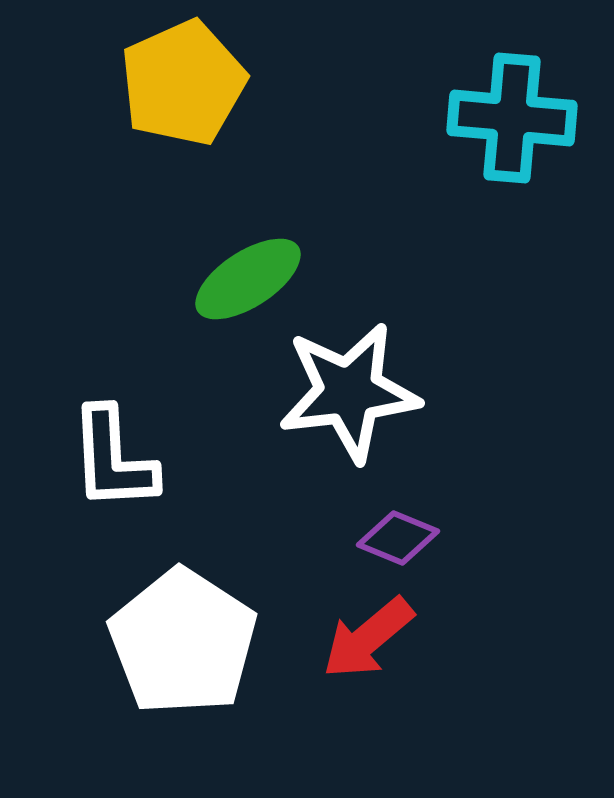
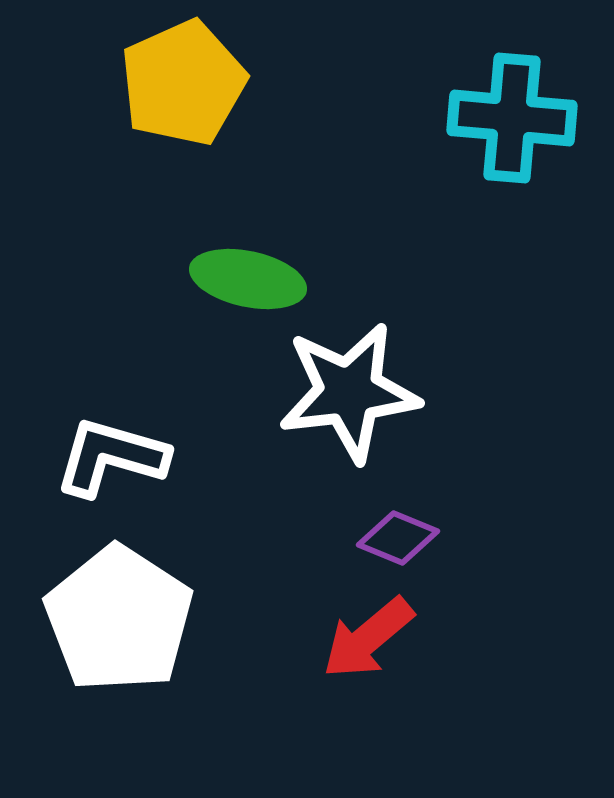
green ellipse: rotated 45 degrees clockwise
white L-shape: moved 2 px left, 2 px up; rotated 109 degrees clockwise
white pentagon: moved 64 px left, 23 px up
